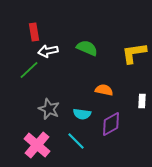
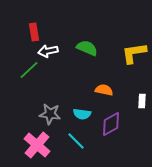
gray star: moved 1 px right, 5 px down; rotated 15 degrees counterclockwise
